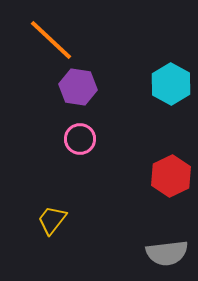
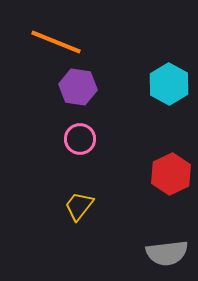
orange line: moved 5 px right, 2 px down; rotated 21 degrees counterclockwise
cyan hexagon: moved 2 px left
red hexagon: moved 2 px up
yellow trapezoid: moved 27 px right, 14 px up
